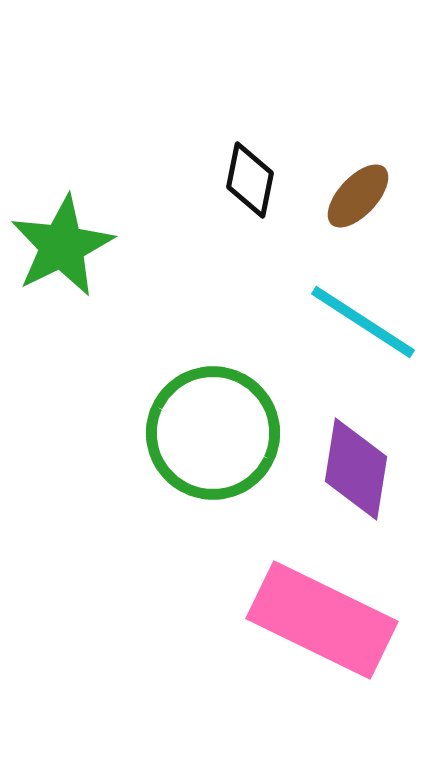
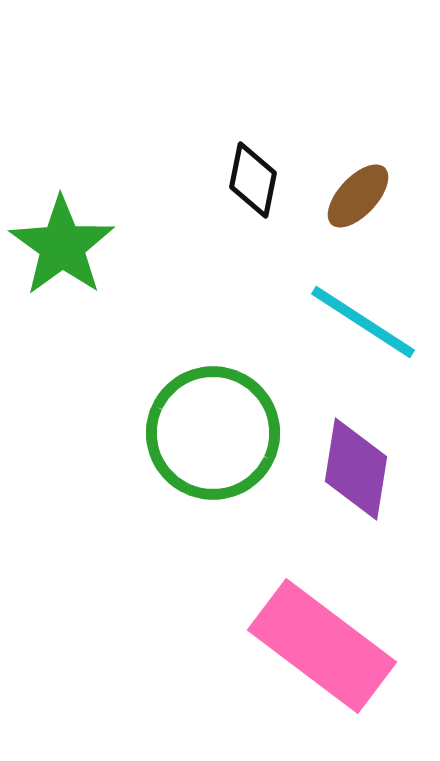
black diamond: moved 3 px right
green star: rotated 10 degrees counterclockwise
pink rectangle: moved 26 px down; rotated 11 degrees clockwise
